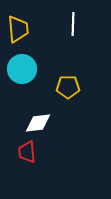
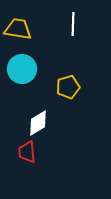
yellow trapezoid: rotated 76 degrees counterclockwise
yellow pentagon: rotated 15 degrees counterclockwise
white diamond: rotated 24 degrees counterclockwise
